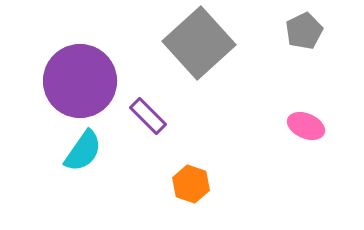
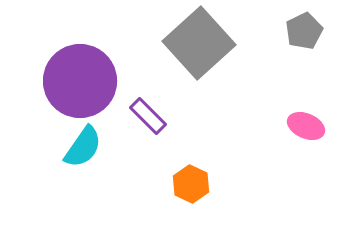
cyan semicircle: moved 4 px up
orange hexagon: rotated 6 degrees clockwise
